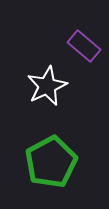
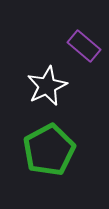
green pentagon: moved 2 px left, 12 px up
